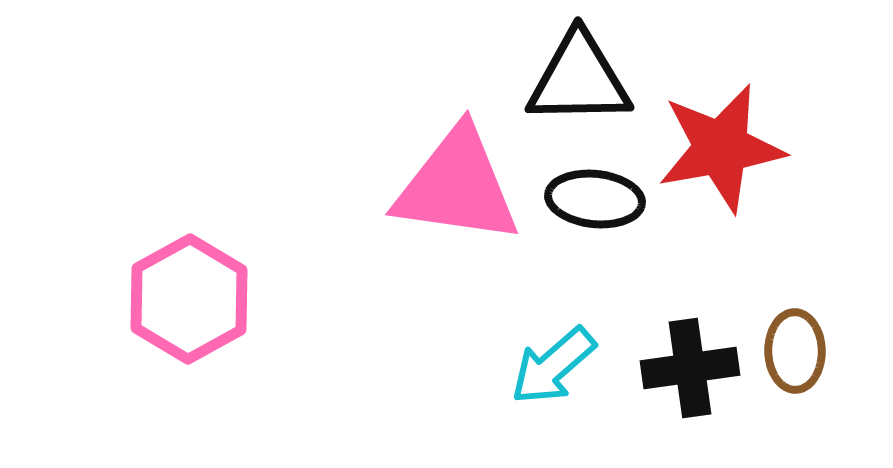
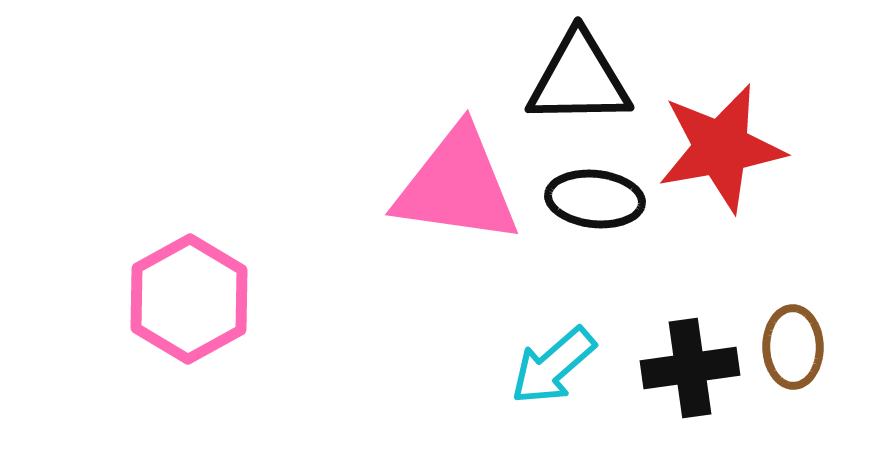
brown ellipse: moved 2 px left, 4 px up
